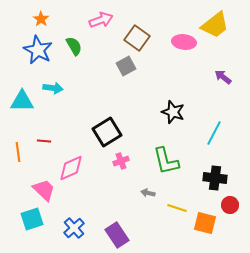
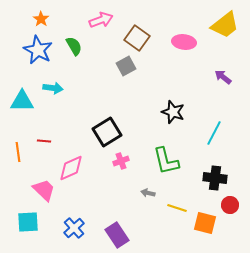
yellow trapezoid: moved 10 px right
cyan square: moved 4 px left, 3 px down; rotated 15 degrees clockwise
